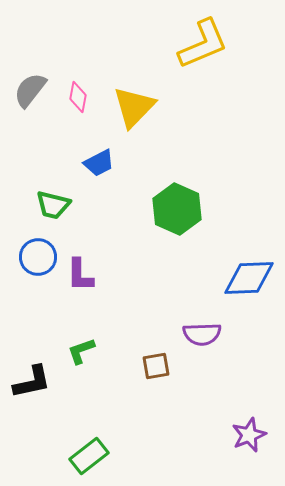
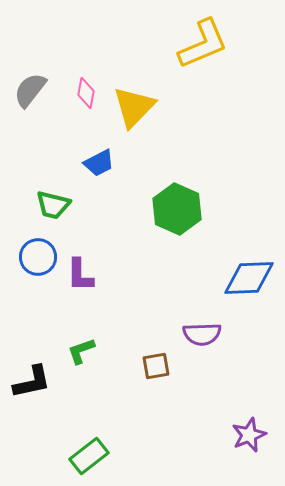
pink diamond: moved 8 px right, 4 px up
